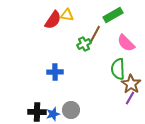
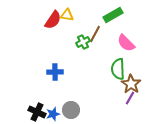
green cross: moved 1 px left, 2 px up
black cross: rotated 24 degrees clockwise
